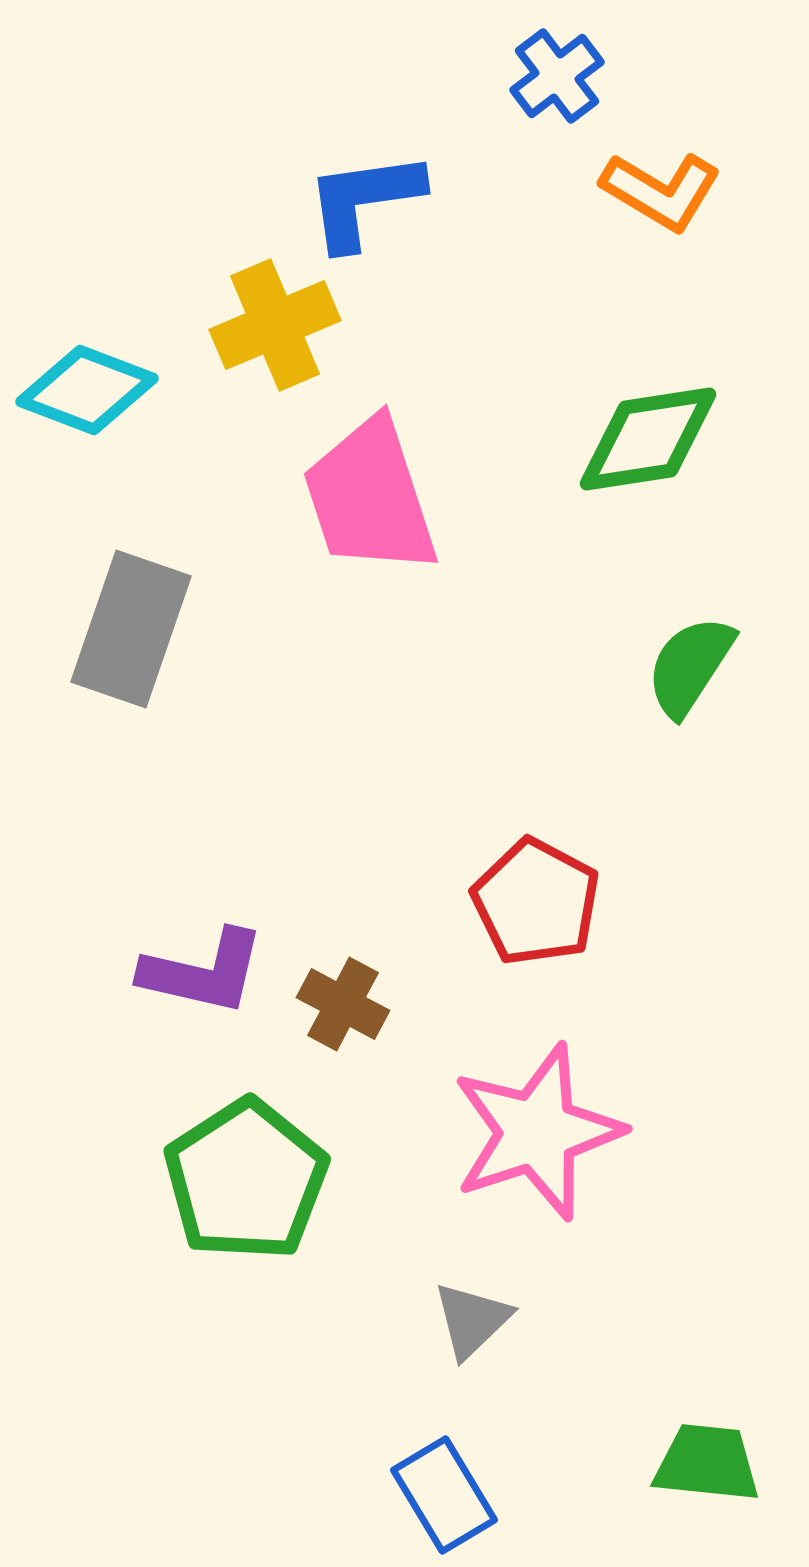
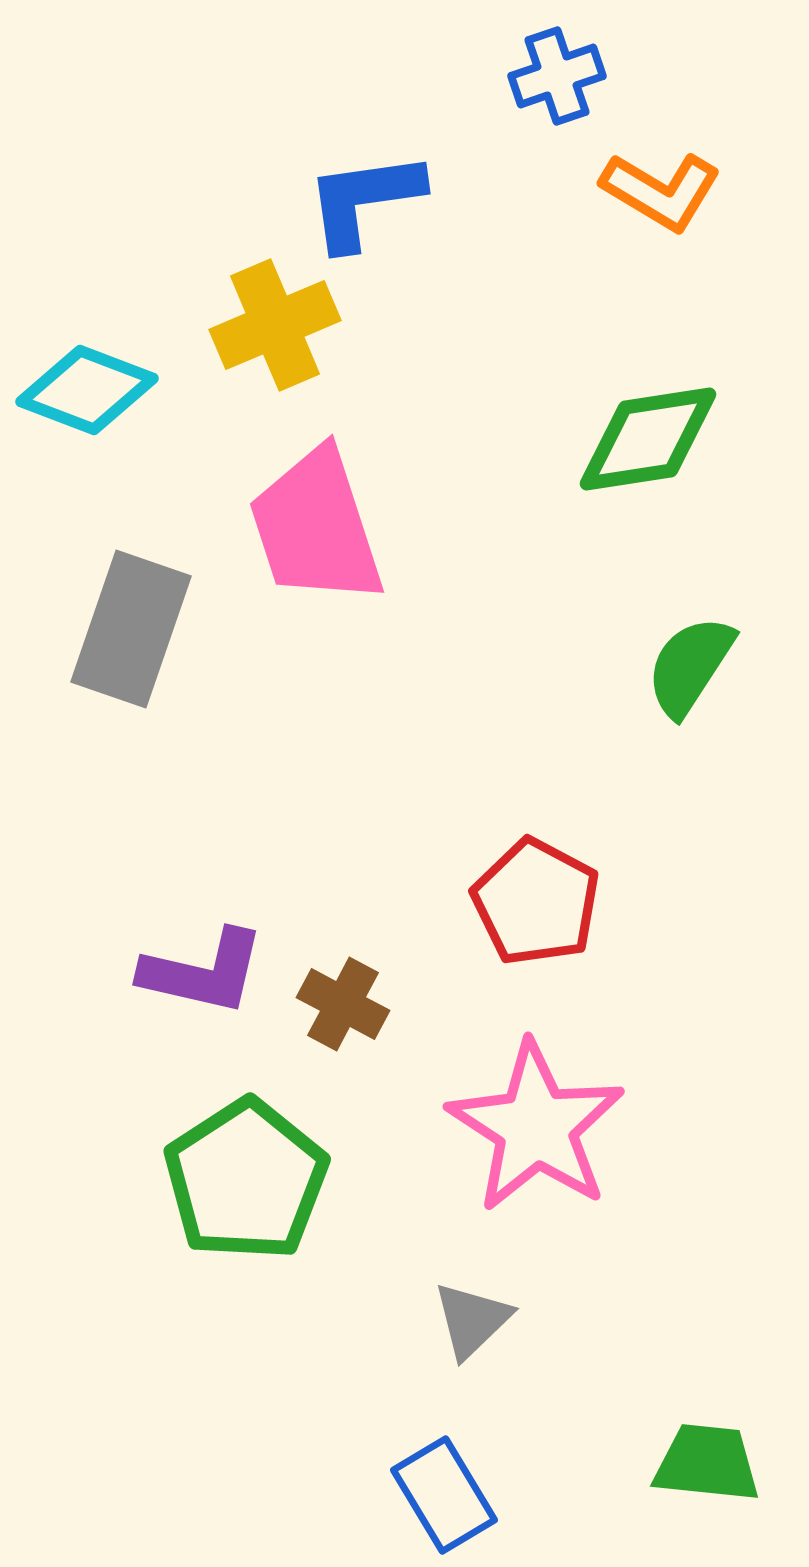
blue cross: rotated 18 degrees clockwise
pink trapezoid: moved 54 px left, 30 px down
pink star: moved 1 px left, 5 px up; rotated 21 degrees counterclockwise
